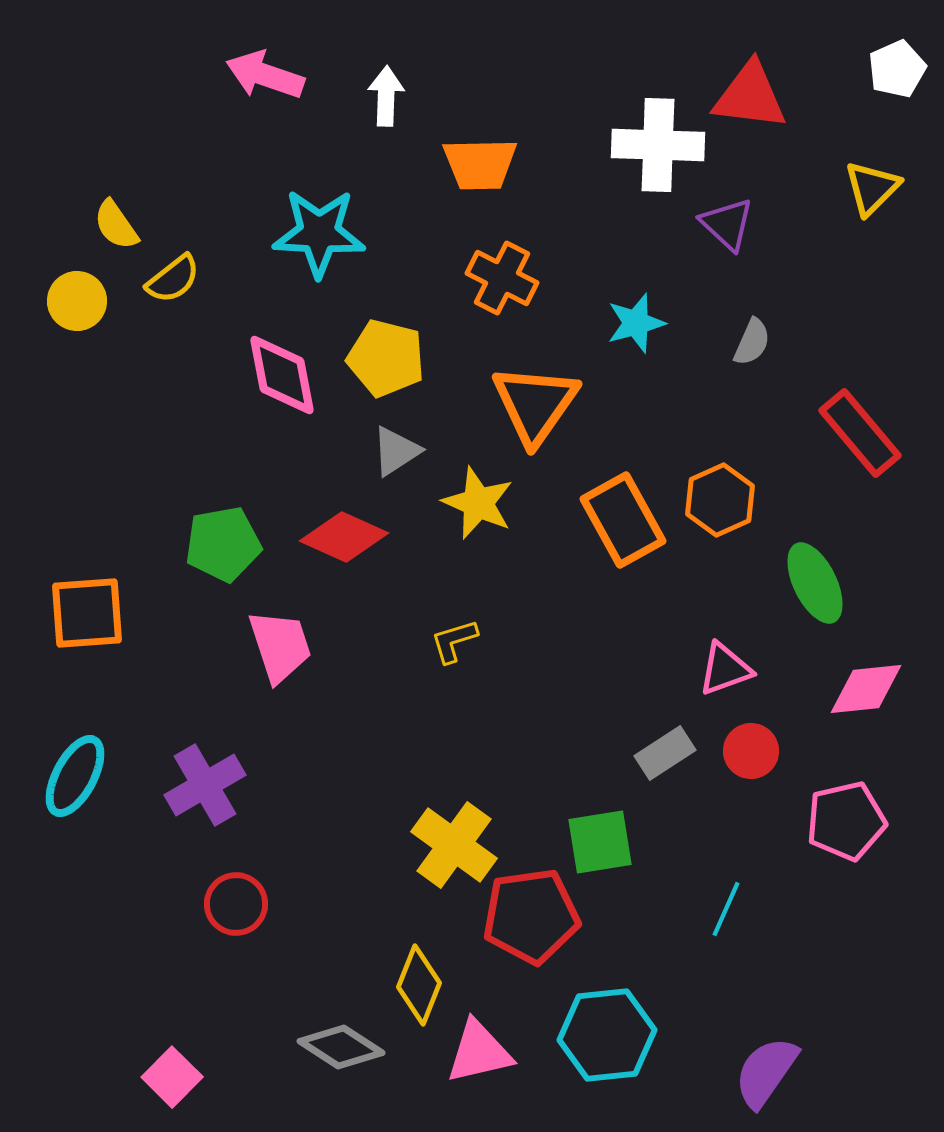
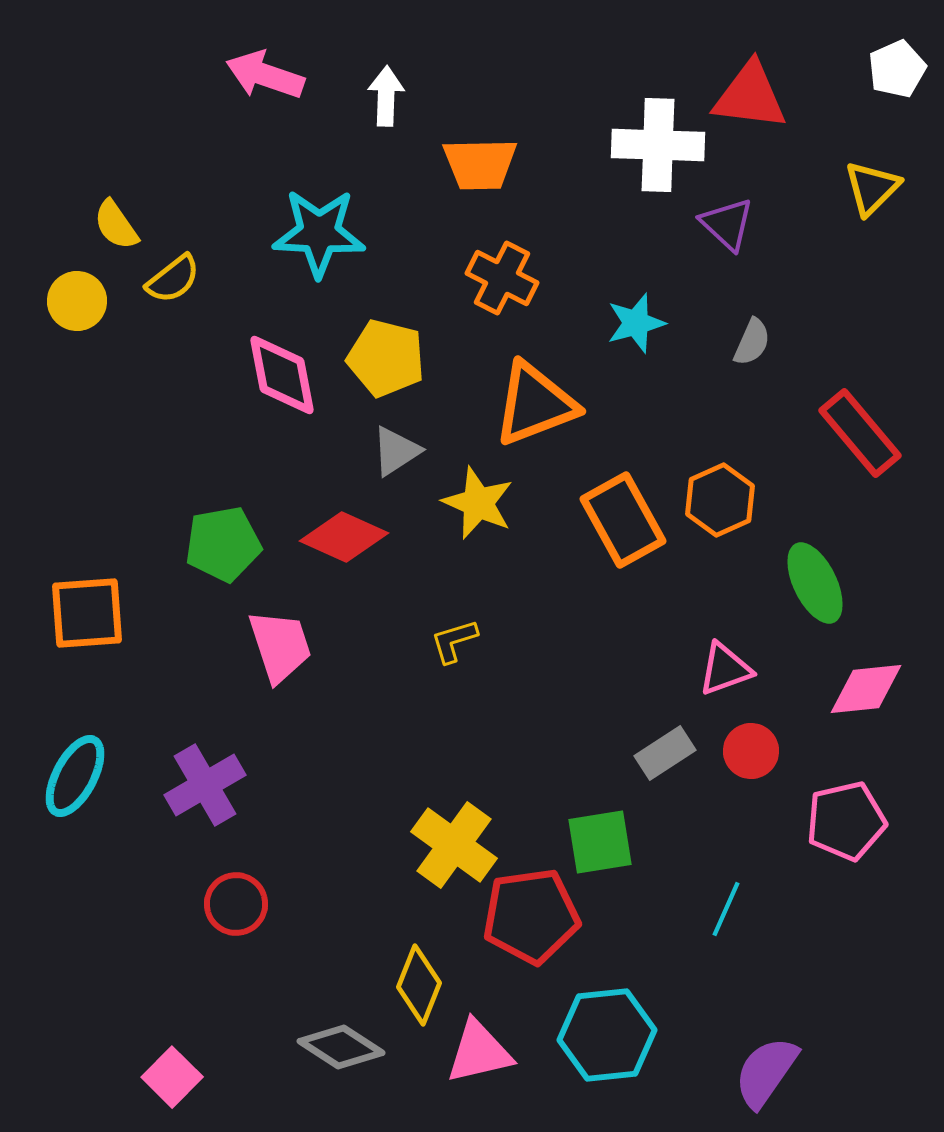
orange triangle at (535, 404): rotated 34 degrees clockwise
